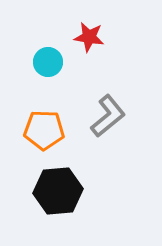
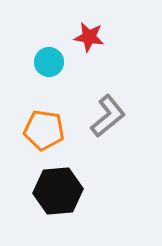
cyan circle: moved 1 px right
orange pentagon: rotated 6 degrees clockwise
